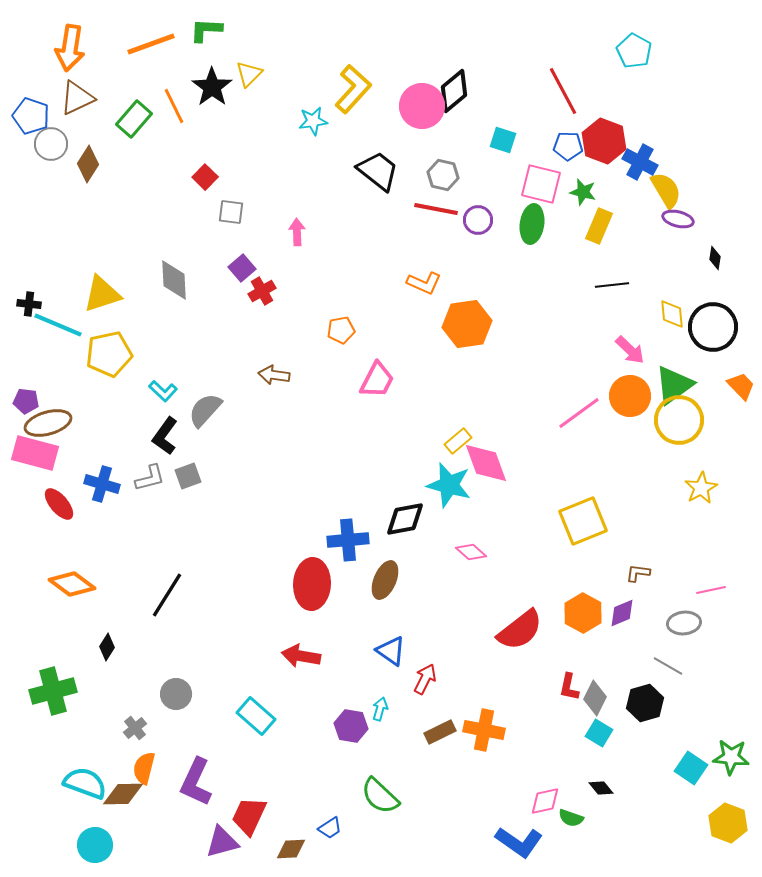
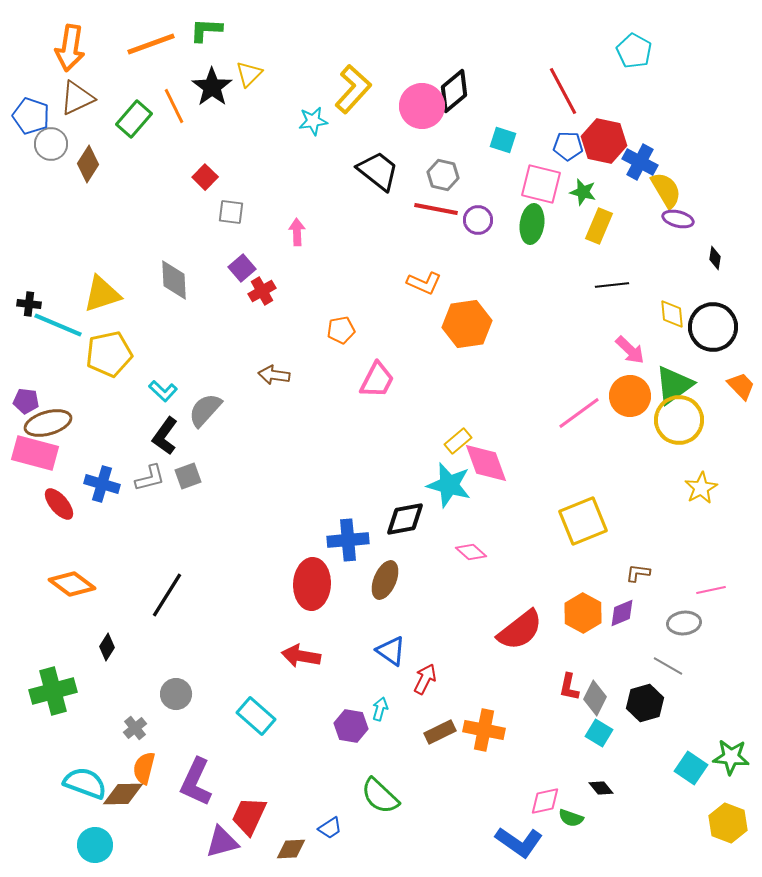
red hexagon at (604, 141): rotated 9 degrees counterclockwise
